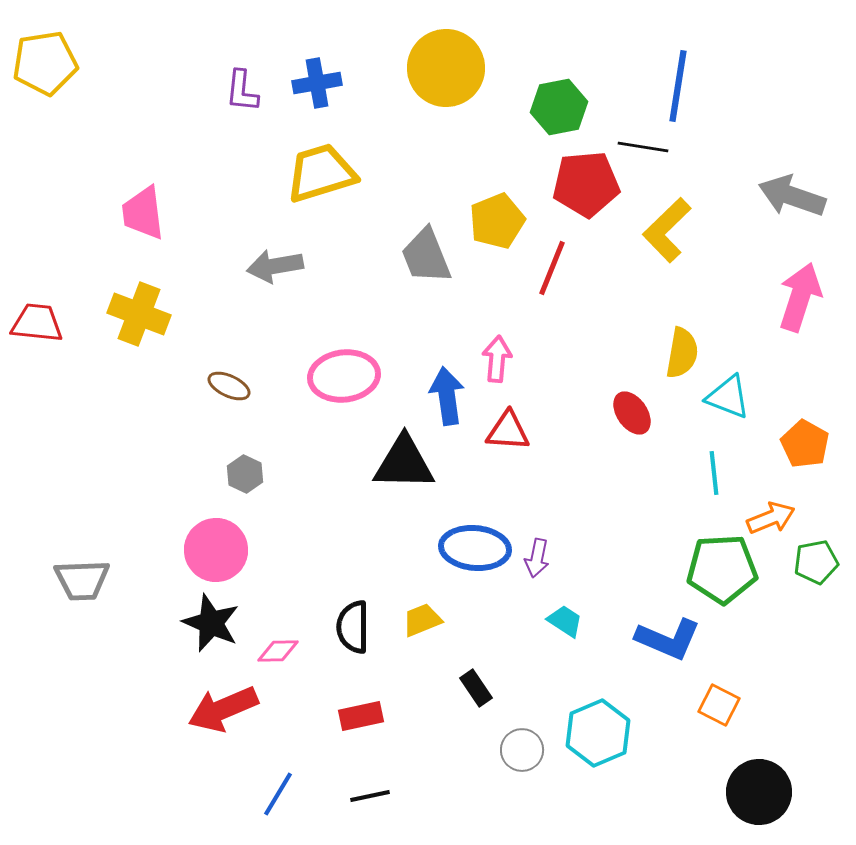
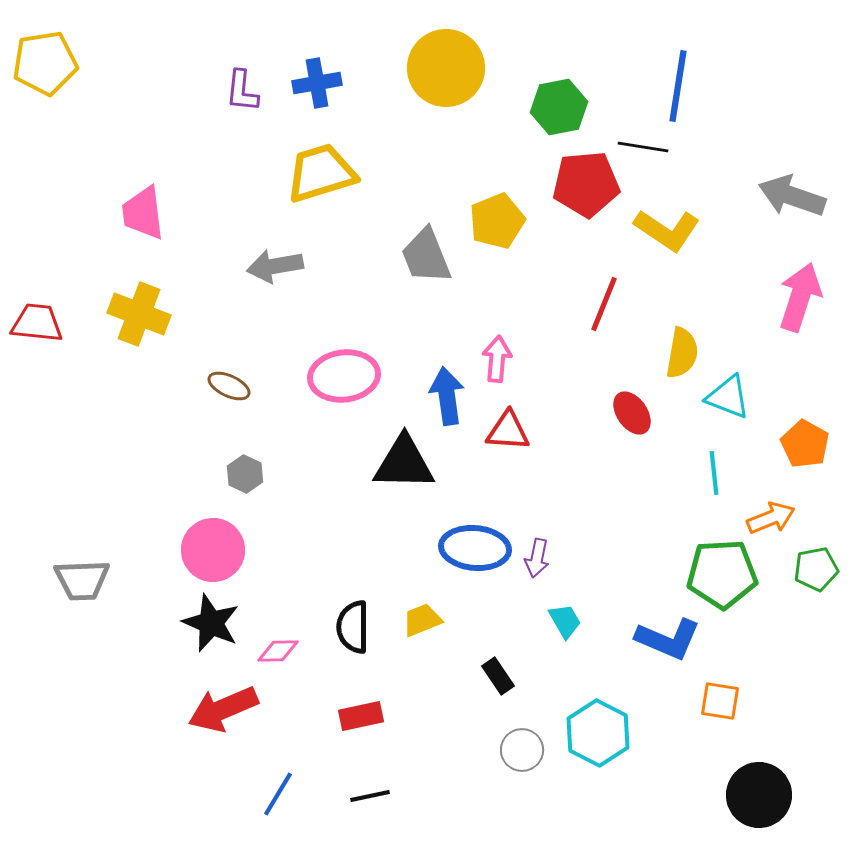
yellow L-shape at (667, 230): rotated 102 degrees counterclockwise
red line at (552, 268): moved 52 px right, 36 px down
pink circle at (216, 550): moved 3 px left
green pentagon at (816, 562): moved 7 px down
green pentagon at (722, 569): moved 5 px down
cyan trapezoid at (565, 621): rotated 27 degrees clockwise
black rectangle at (476, 688): moved 22 px right, 12 px up
orange square at (719, 705): moved 1 px right, 4 px up; rotated 18 degrees counterclockwise
cyan hexagon at (598, 733): rotated 10 degrees counterclockwise
black circle at (759, 792): moved 3 px down
